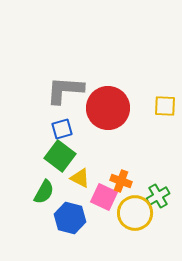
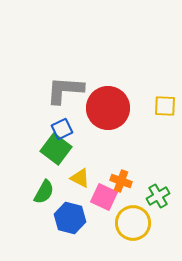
blue square: rotated 10 degrees counterclockwise
green square: moved 4 px left, 7 px up
yellow circle: moved 2 px left, 10 px down
